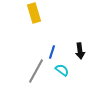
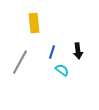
yellow rectangle: moved 10 px down; rotated 12 degrees clockwise
black arrow: moved 2 px left
gray line: moved 16 px left, 9 px up
